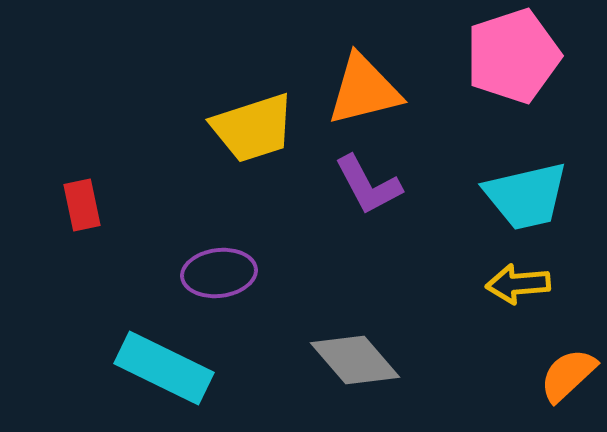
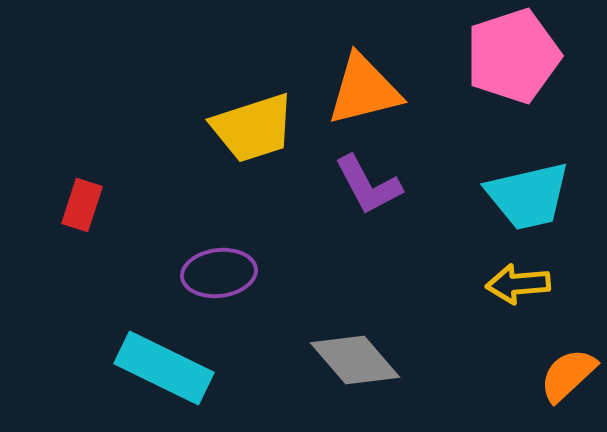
cyan trapezoid: moved 2 px right
red rectangle: rotated 30 degrees clockwise
